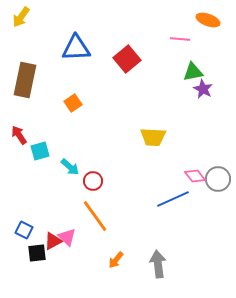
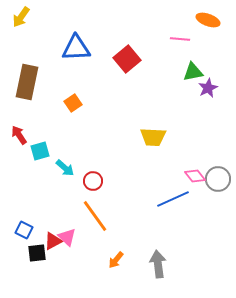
brown rectangle: moved 2 px right, 2 px down
purple star: moved 5 px right, 1 px up; rotated 18 degrees clockwise
cyan arrow: moved 5 px left, 1 px down
